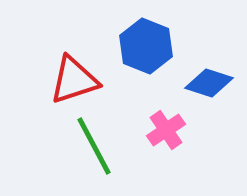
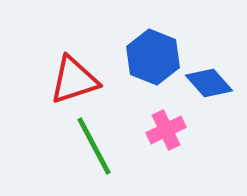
blue hexagon: moved 7 px right, 11 px down
blue diamond: rotated 30 degrees clockwise
pink cross: rotated 9 degrees clockwise
